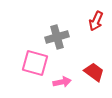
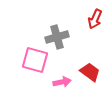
red arrow: moved 1 px left, 2 px up
pink square: moved 3 px up
red trapezoid: moved 4 px left
